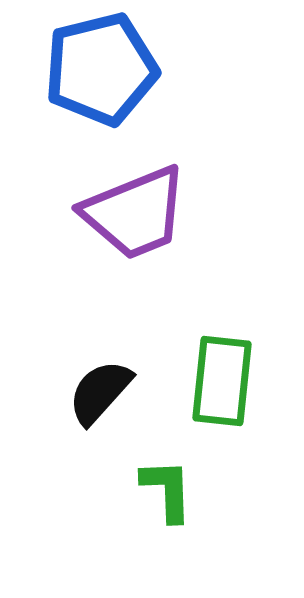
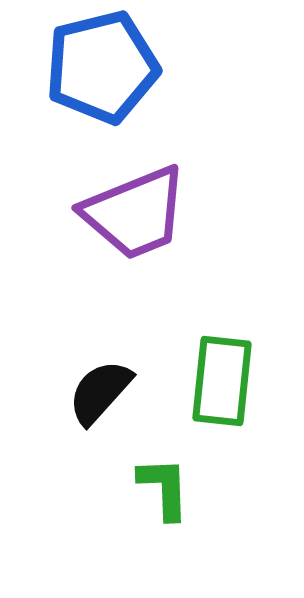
blue pentagon: moved 1 px right, 2 px up
green L-shape: moved 3 px left, 2 px up
